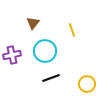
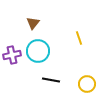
yellow line: moved 7 px right, 8 px down
cyan circle: moved 7 px left
black line: moved 2 px down; rotated 30 degrees clockwise
